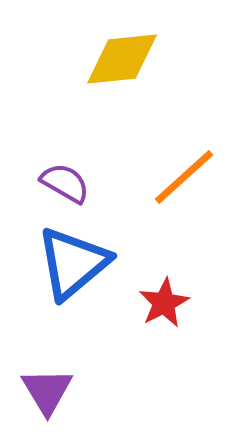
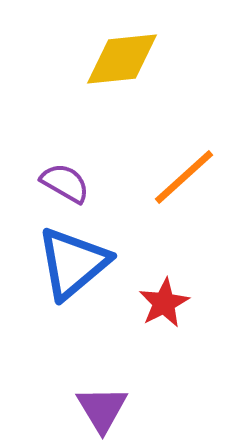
purple triangle: moved 55 px right, 18 px down
